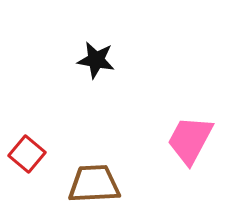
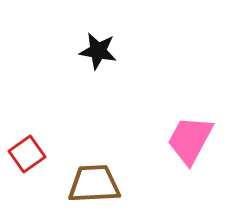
black star: moved 2 px right, 9 px up
red square: rotated 15 degrees clockwise
